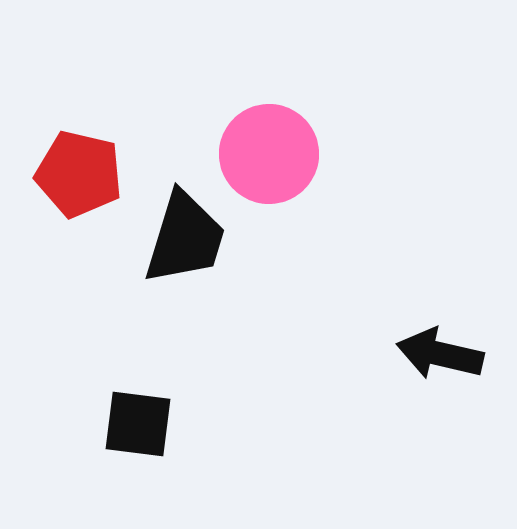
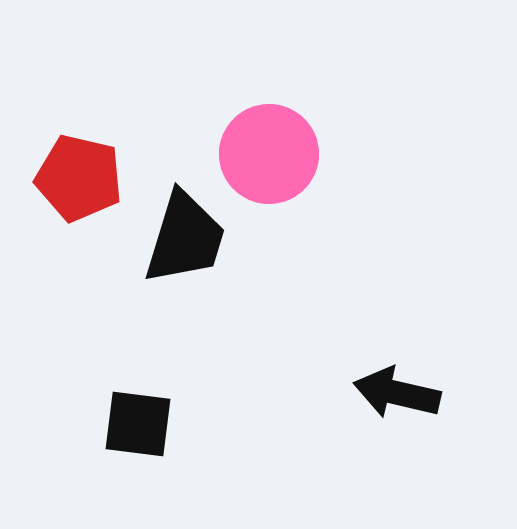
red pentagon: moved 4 px down
black arrow: moved 43 px left, 39 px down
